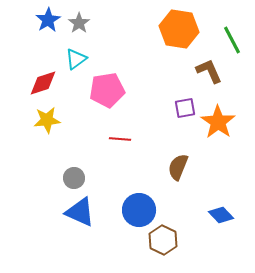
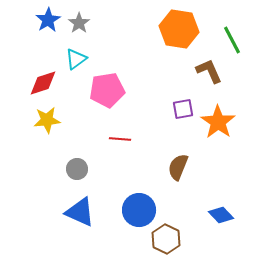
purple square: moved 2 px left, 1 px down
gray circle: moved 3 px right, 9 px up
brown hexagon: moved 3 px right, 1 px up
